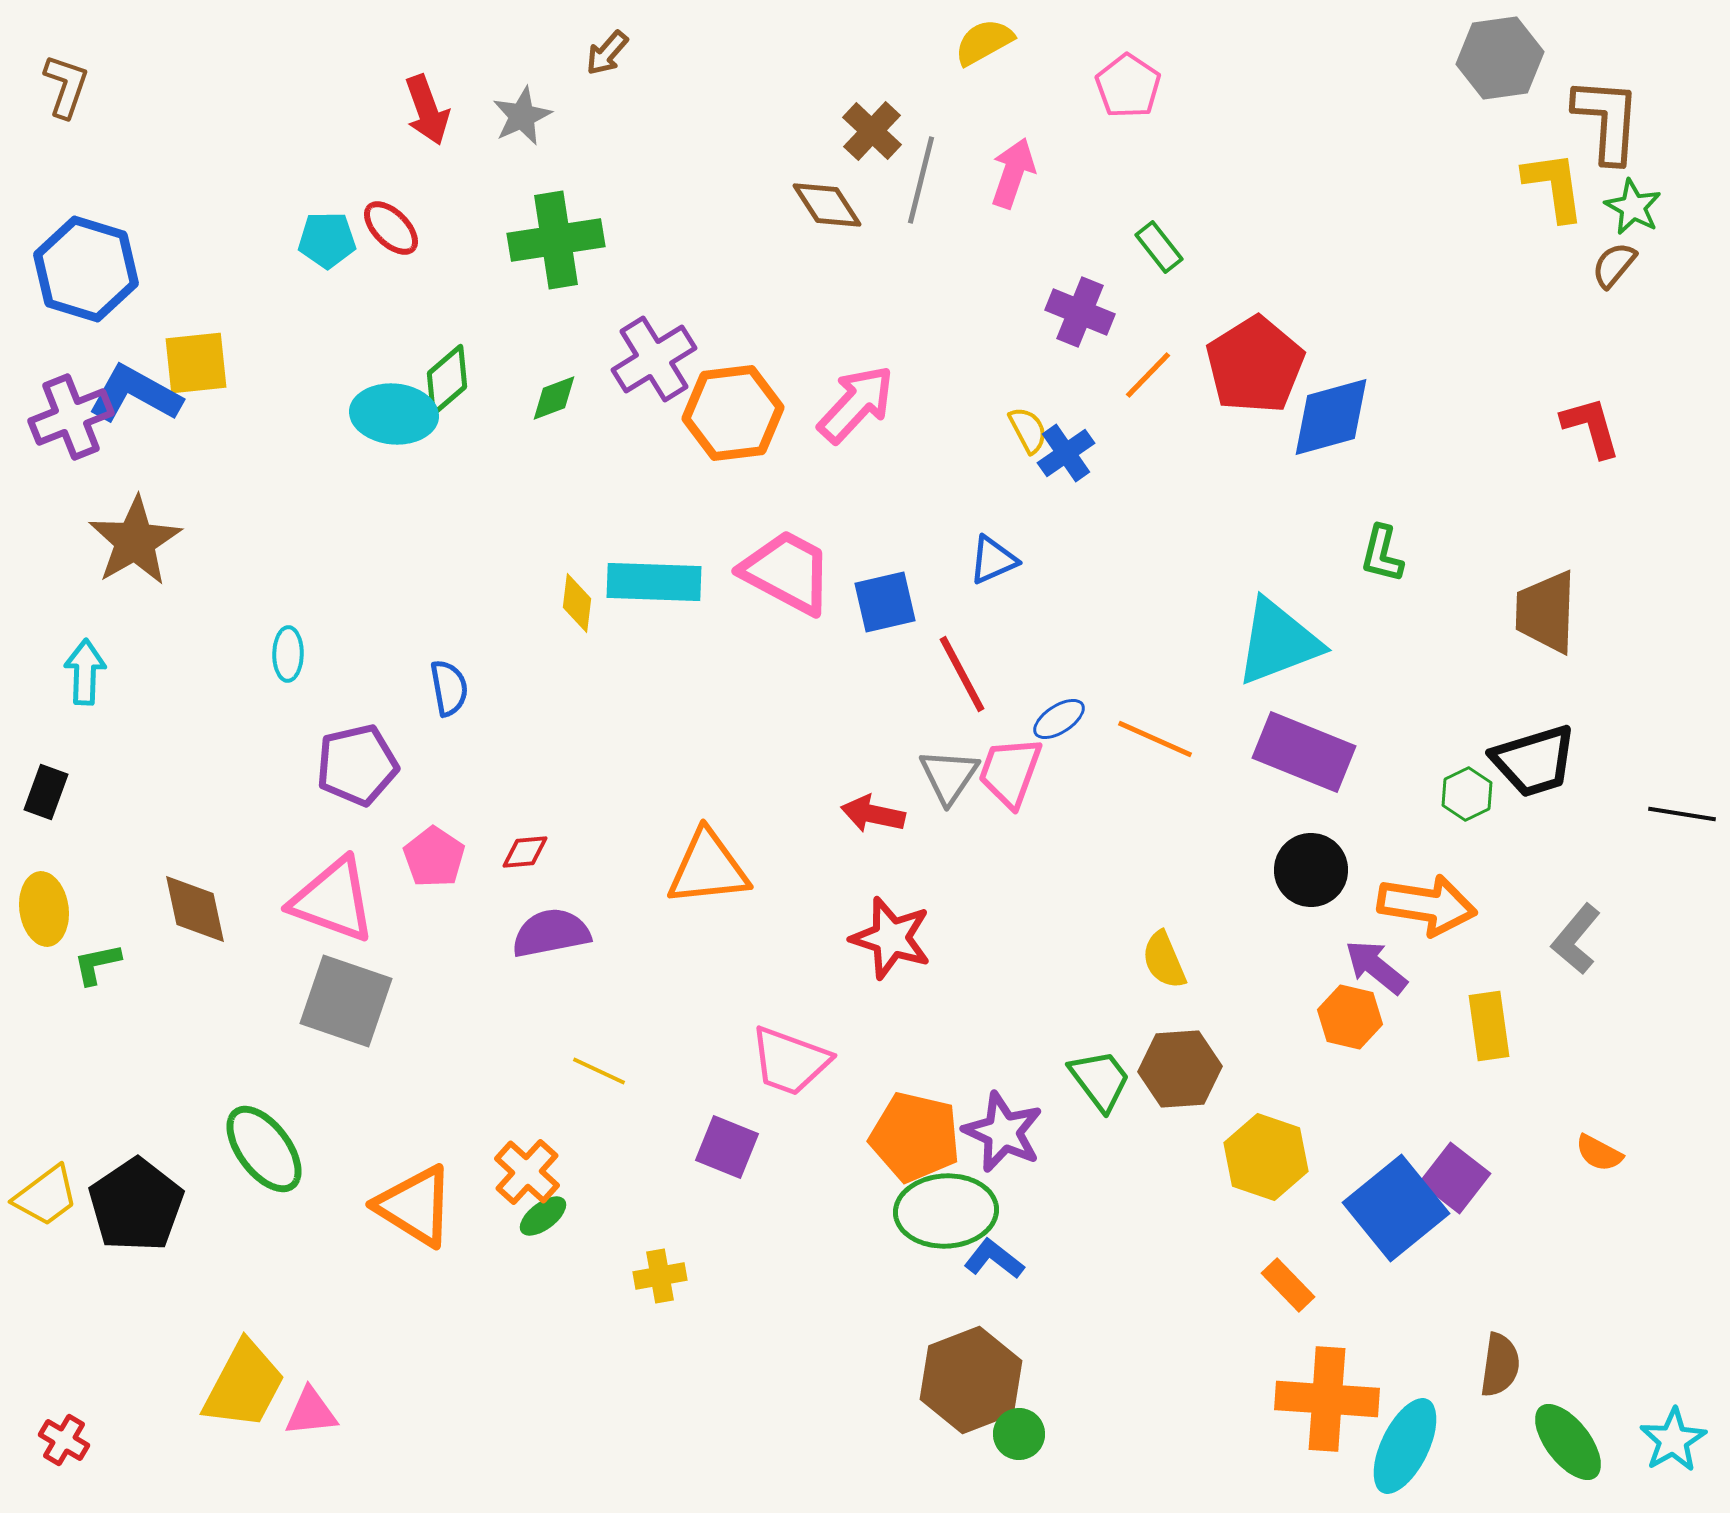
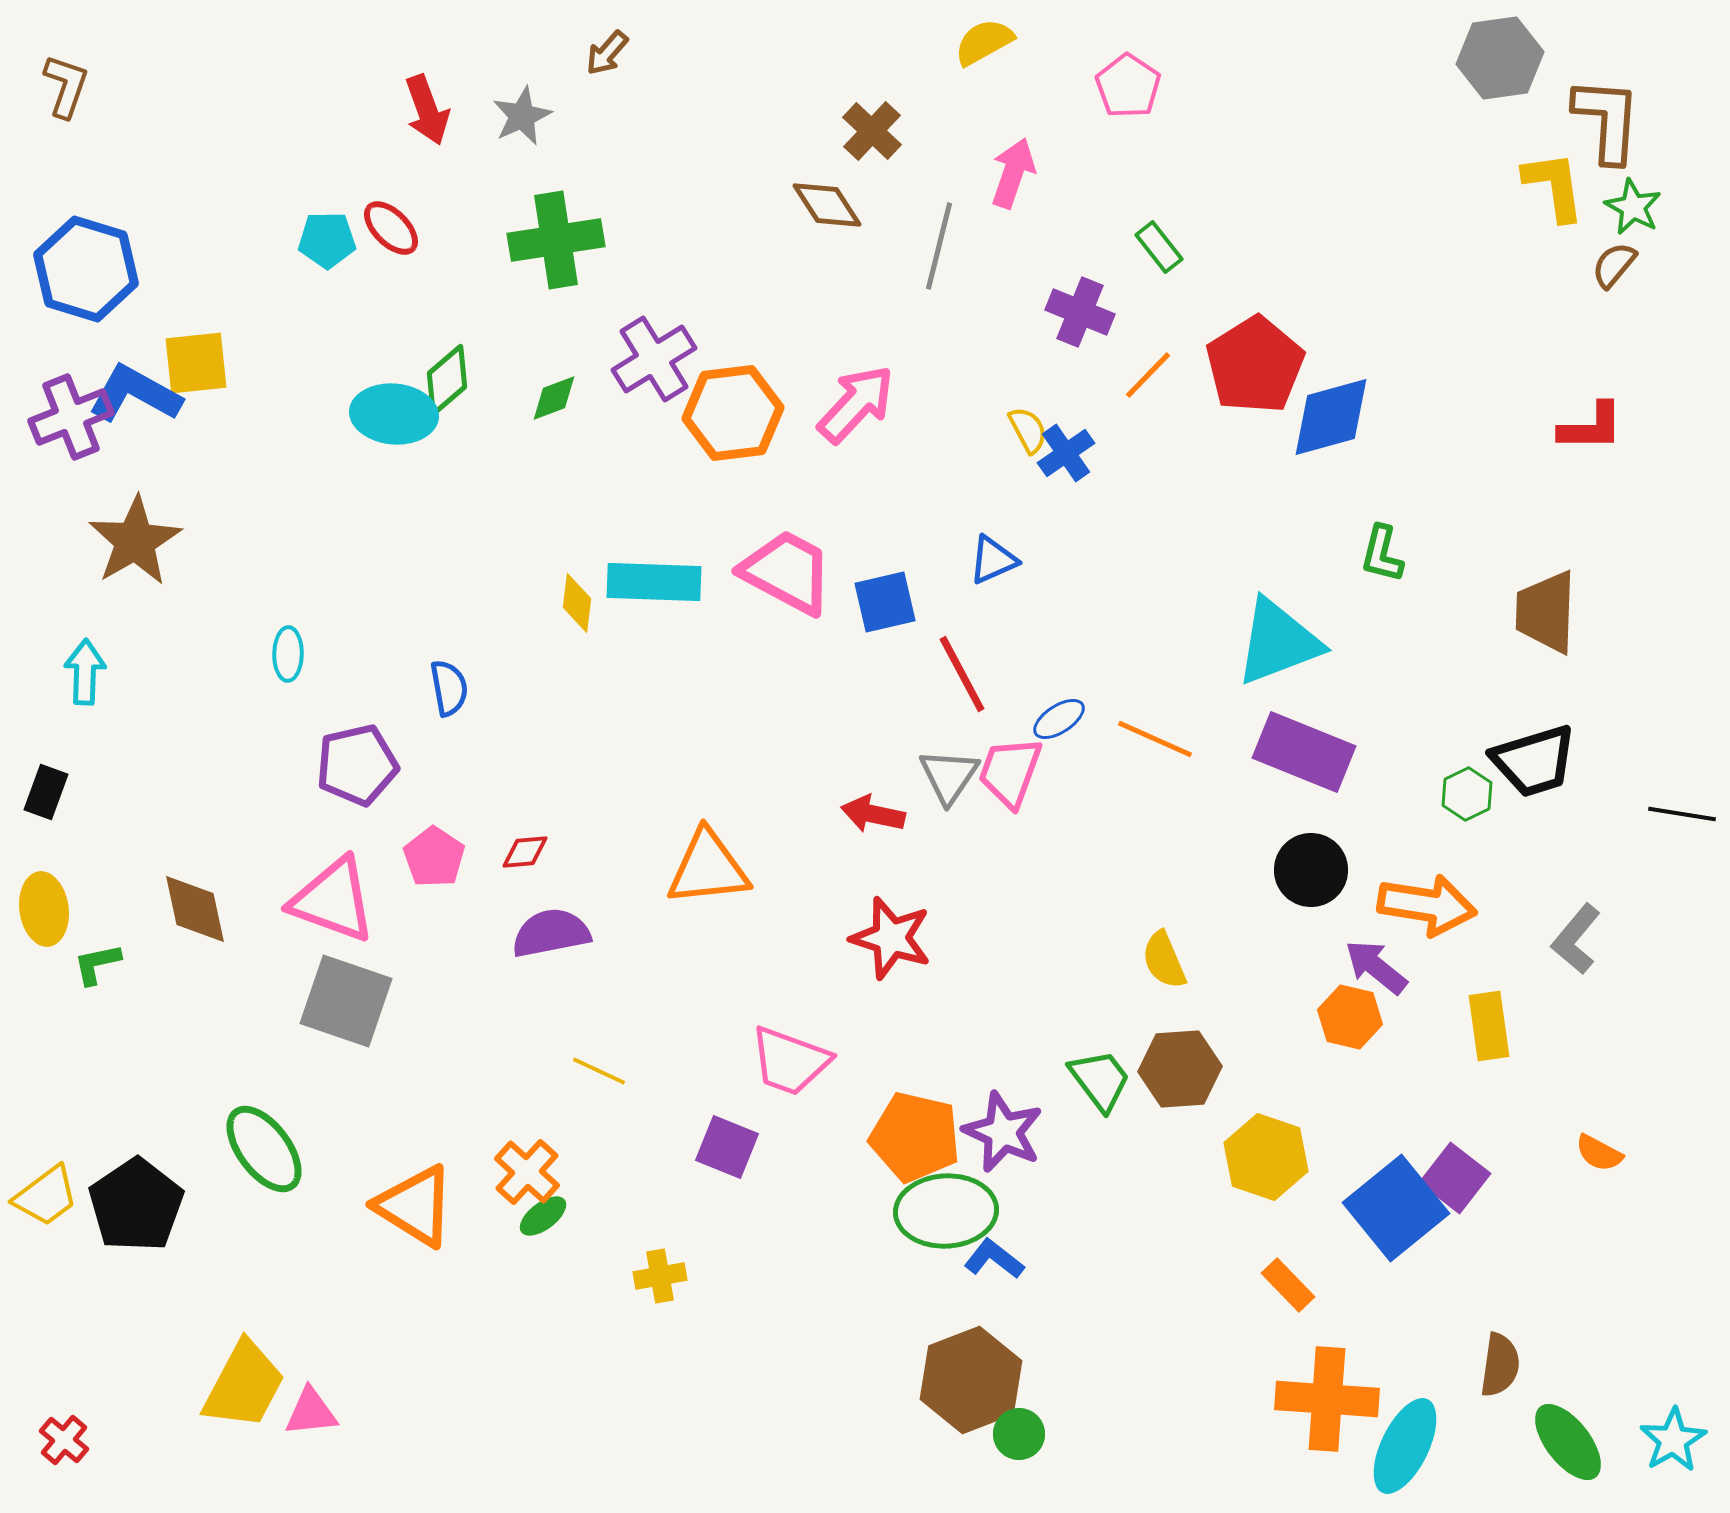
gray line at (921, 180): moved 18 px right, 66 px down
red L-shape at (1591, 427): rotated 106 degrees clockwise
red cross at (64, 1440): rotated 9 degrees clockwise
